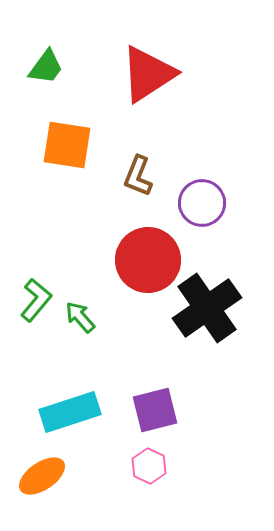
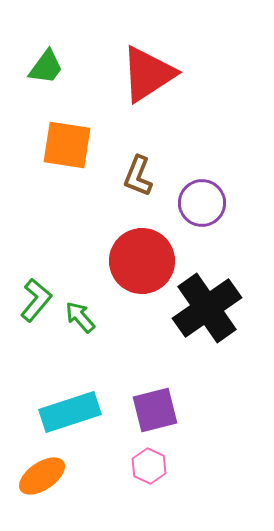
red circle: moved 6 px left, 1 px down
